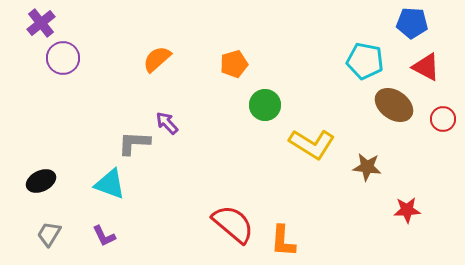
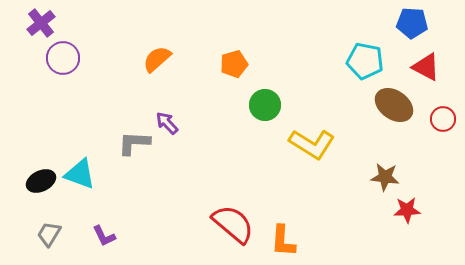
brown star: moved 18 px right, 10 px down
cyan triangle: moved 30 px left, 10 px up
